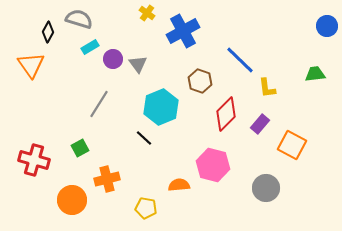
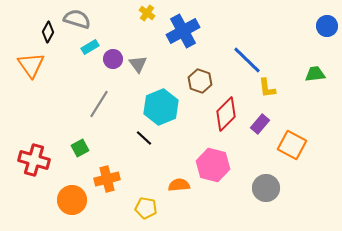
gray semicircle: moved 2 px left
blue line: moved 7 px right
